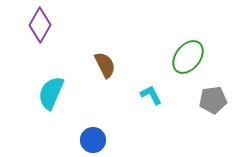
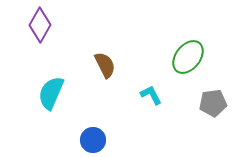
gray pentagon: moved 3 px down
